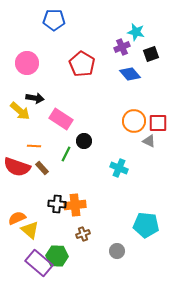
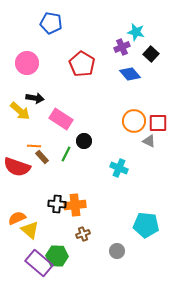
blue pentagon: moved 3 px left, 3 px down; rotated 10 degrees clockwise
black square: rotated 28 degrees counterclockwise
brown rectangle: moved 11 px up
